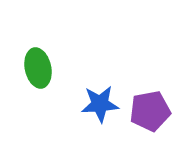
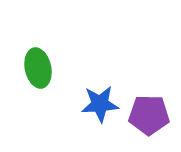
purple pentagon: moved 1 px left, 4 px down; rotated 12 degrees clockwise
